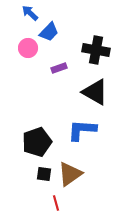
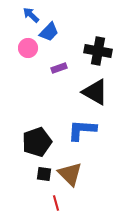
blue arrow: moved 1 px right, 2 px down
black cross: moved 2 px right, 1 px down
brown triangle: rotated 40 degrees counterclockwise
